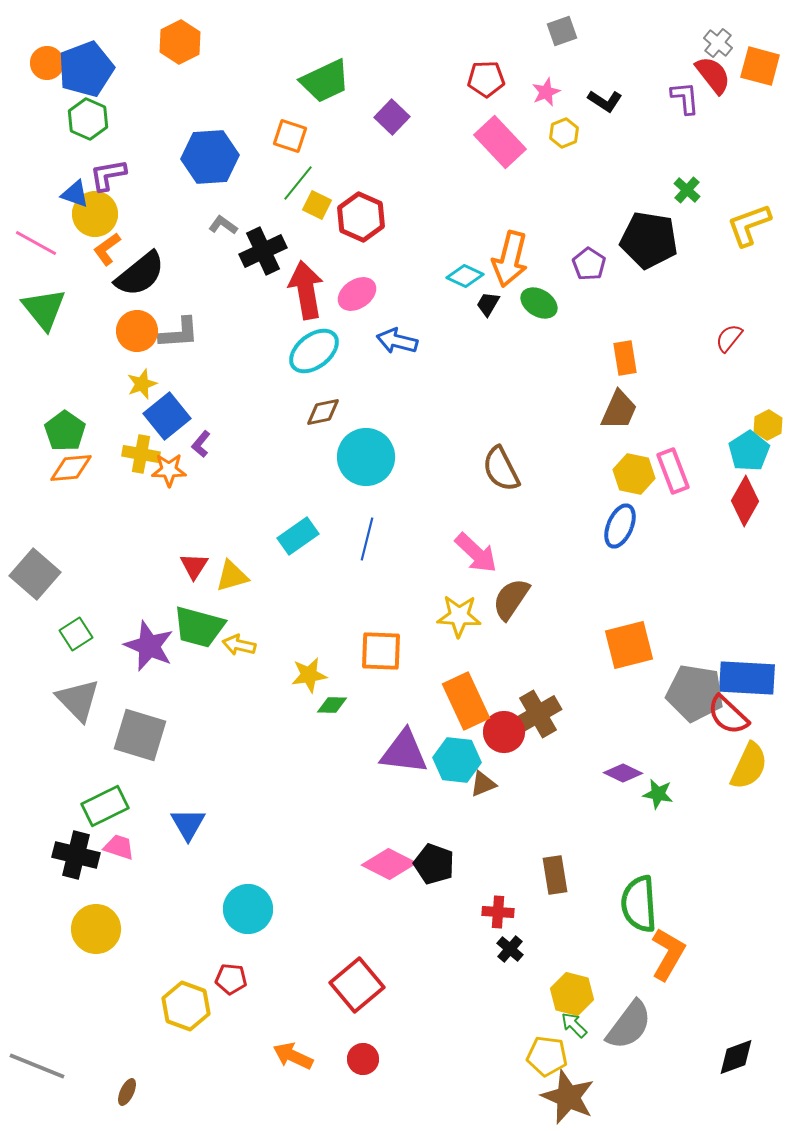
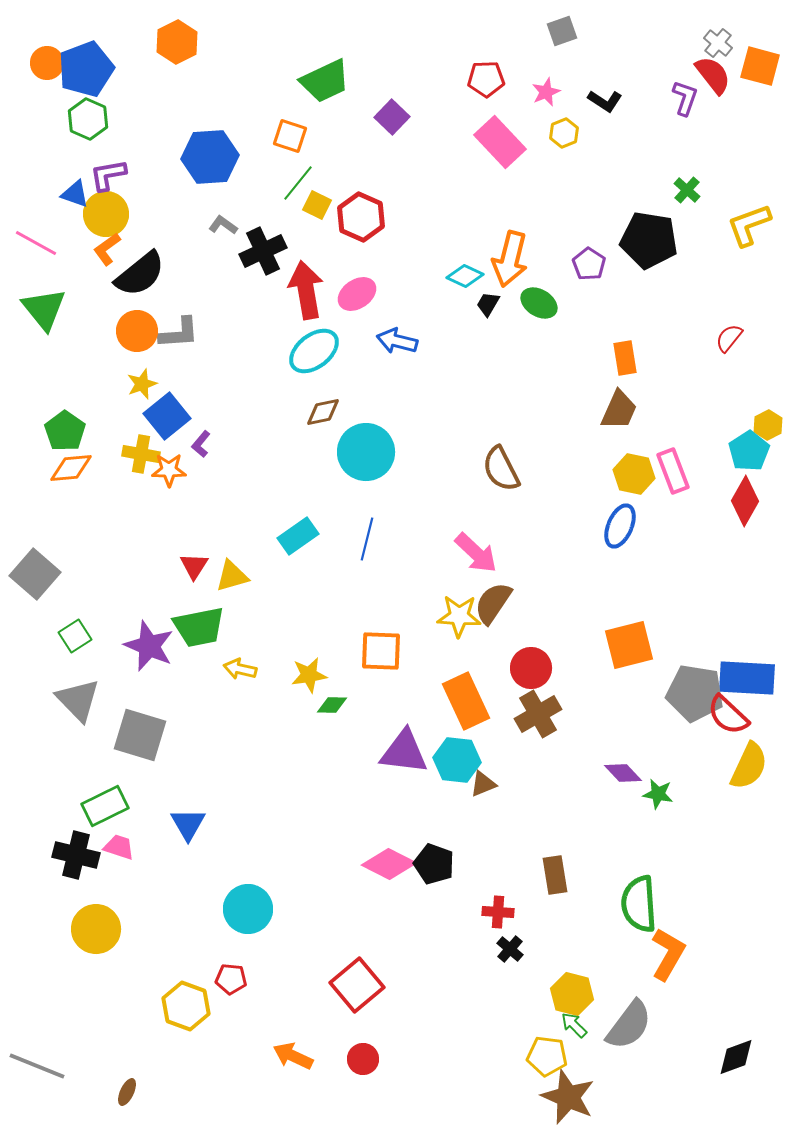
orange hexagon at (180, 42): moved 3 px left
purple L-shape at (685, 98): rotated 24 degrees clockwise
yellow circle at (95, 214): moved 11 px right
cyan circle at (366, 457): moved 5 px up
brown semicircle at (511, 599): moved 18 px left, 4 px down
green trapezoid at (199, 627): rotated 26 degrees counterclockwise
green square at (76, 634): moved 1 px left, 2 px down
yellow arrow at (239, 645): moved 1 px right, 24 px down
red circle at (504, 732): moved 27 px right, 64 px up
purple diamond at (623, 773): rotated 21 degrees clockwise
